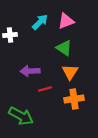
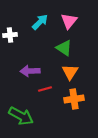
pink triangle: moved 3 px right; rotated 30 degrees counterclockwise
